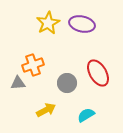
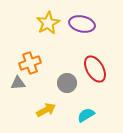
orange cross: moved 3 px left, 2 px up
red ellipse: moved 3 px left, 4 px up
